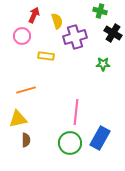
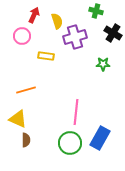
green cross: moved 4 px left
yellow triangle: rotated 36 degrees clockwise
